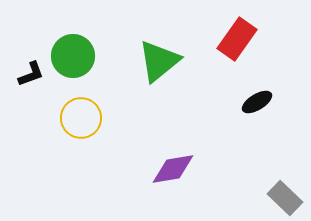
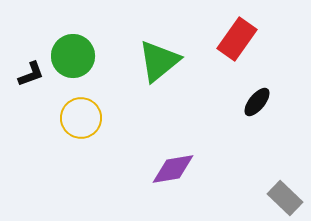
black ellipse: rotated 20 degrees counterclockwise
